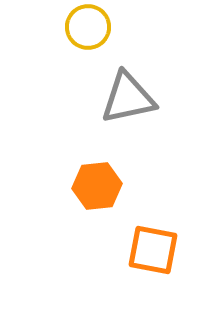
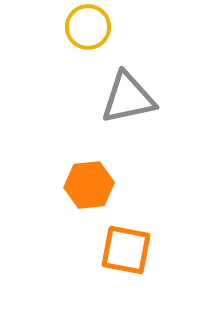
orange hexagon: moved 8 px left, 1 px up
orange square: moved 27 px left
